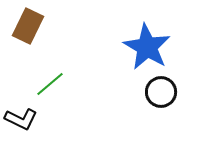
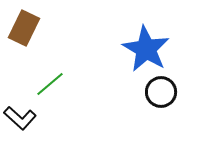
brown rectangle: moved 4 px left, 2 px down
blue star: moved 1 px left, 2 px down
black L-shape: moved 1 px left, 1 px up; rotated 16 degrees clockwise
